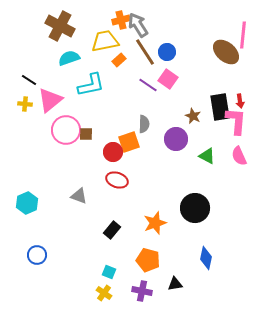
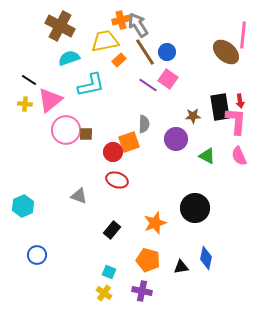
brown star at (193, 116): rotated 28 degrees counterclockwise
cyan hexagon at (27, 203): moved 4 px left, 3 px down
black triangle at (175, 284): moved 6 px right, 17 px up
